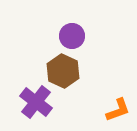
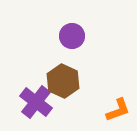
brown hexagon: moved 10 px down
